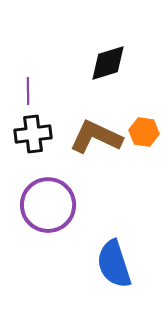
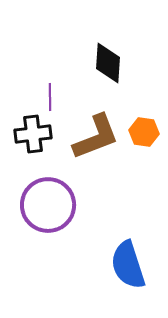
black diamond: rotated 69 degrees counterclockwise
purple line: moved 22 px right, 6 px down
brown L-shape: rotated 134 degrees clockwise
blue semicircle: moved 14 px right, 1 px down
